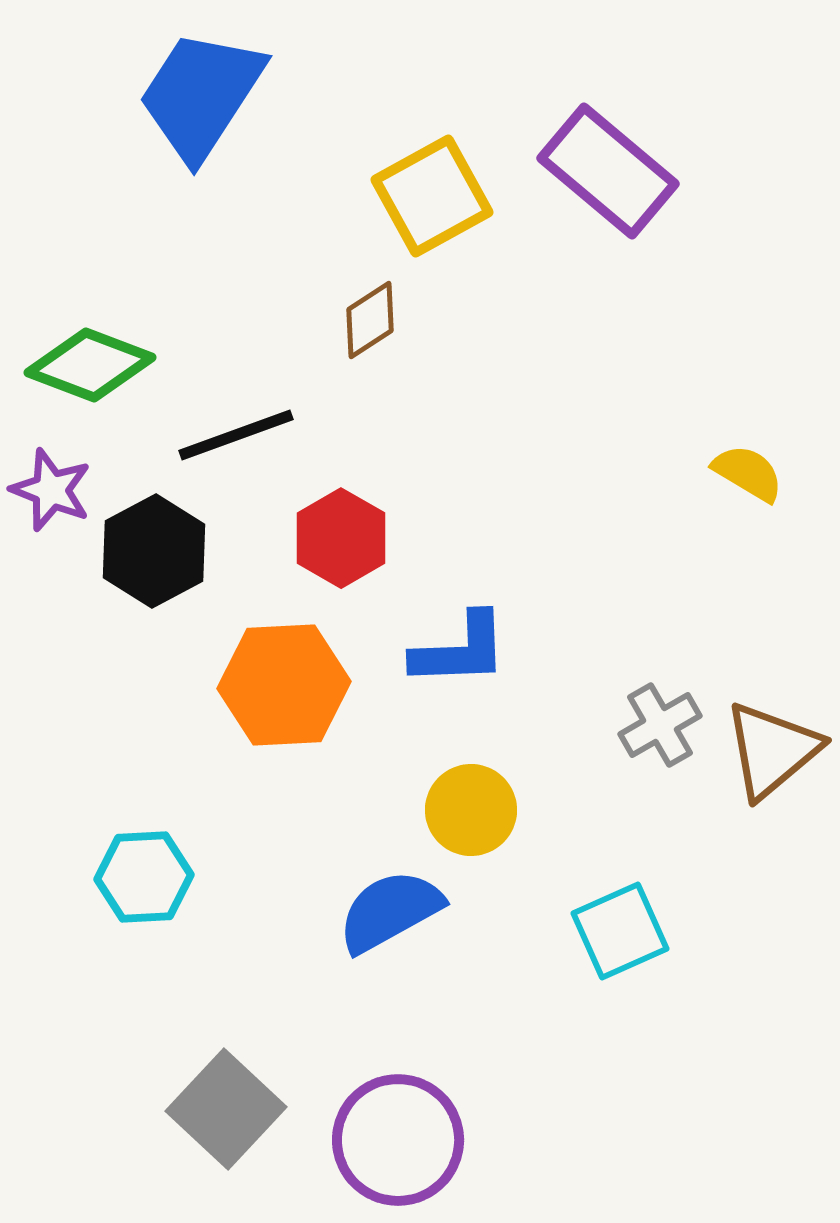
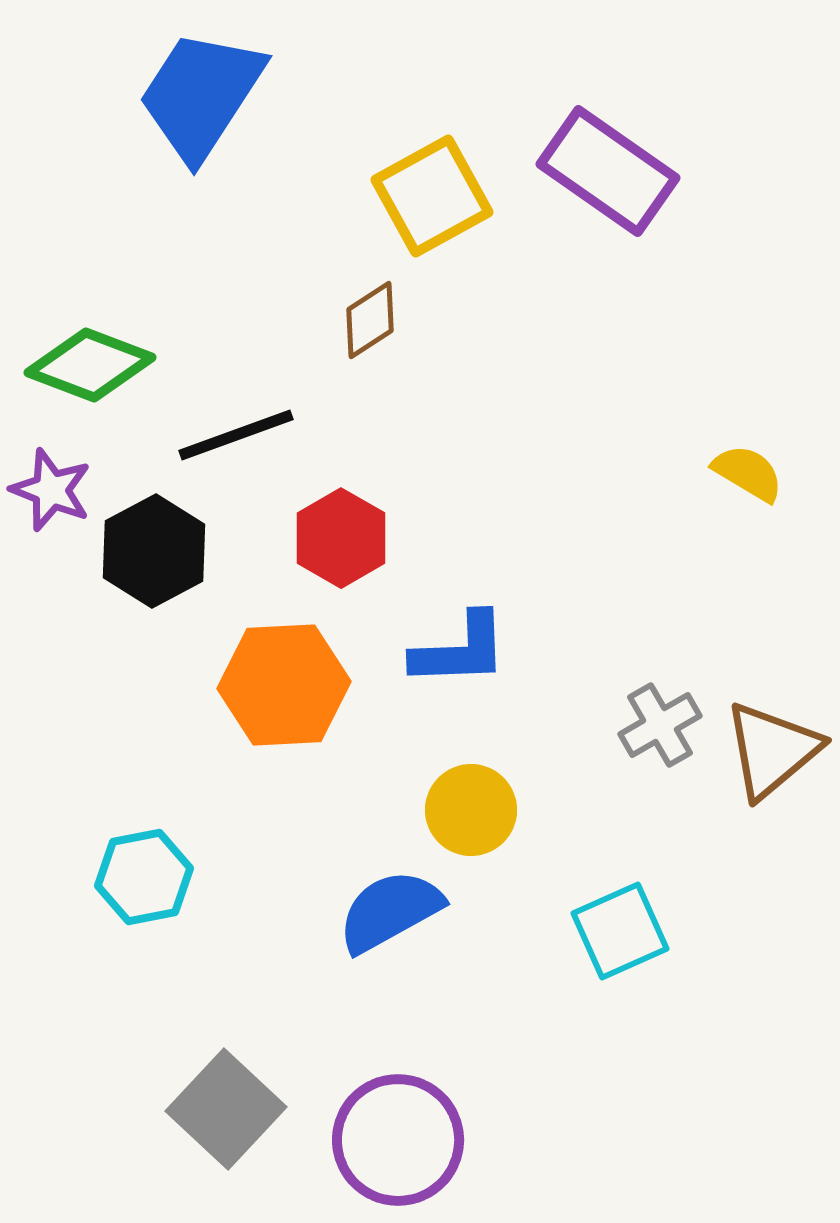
purple rectangle: rotated 5 degrees counterclockwise
cyan hexagon: rotated 8 degrees counterclockwise
